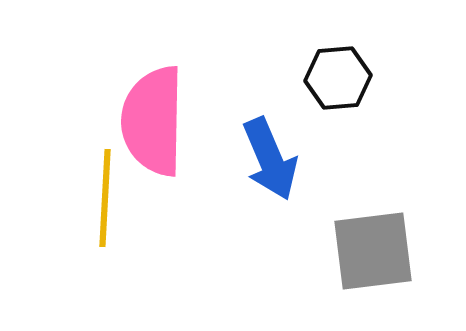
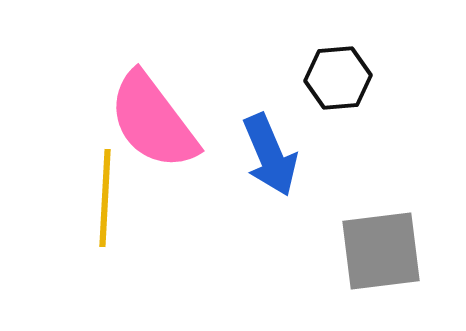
pink semicircle: rotated 38 degrees counterclockwise
blue arrow: moved 4 px up
gray square: moved 8 px right
